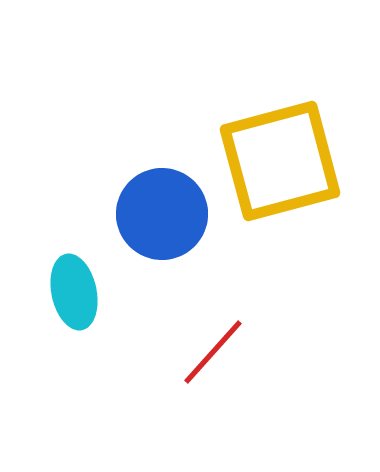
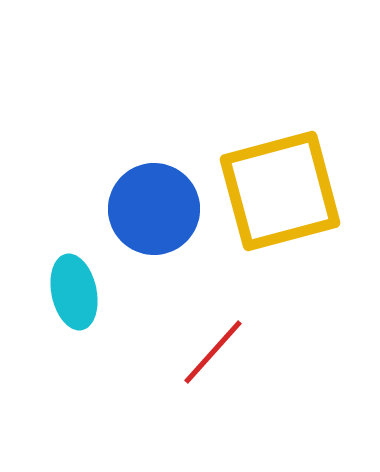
yellow square: moved 30 px down
blue circle: moved 8 px left, 5 px up
